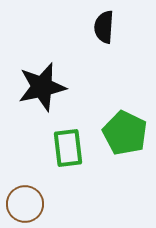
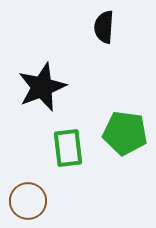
black star: rotated 9 degrees counterclockwise
green pentagon: rotated 18 degrees counterclockwise
brown circle: moved 3 px right, 3 px up
